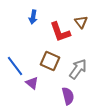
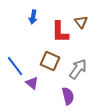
red L-shape: rotated 20 degrees clockwise
